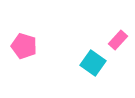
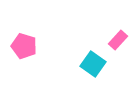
cyan square: moved 1 px down
